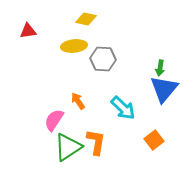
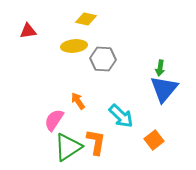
cyan arrow: moved 2 px left, 8 px down
